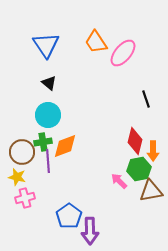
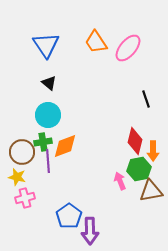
pink ellipse: moved 5 px right, 5 px up
pink arrow: moved 1 px right; rotated 24 degrees clockwise
